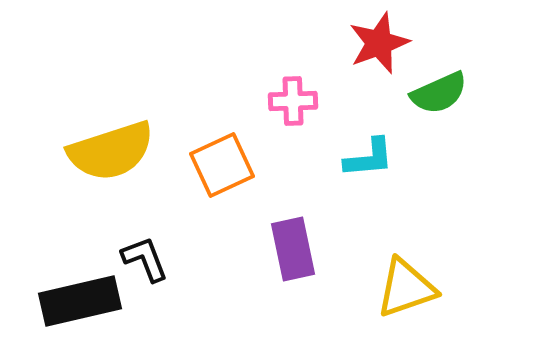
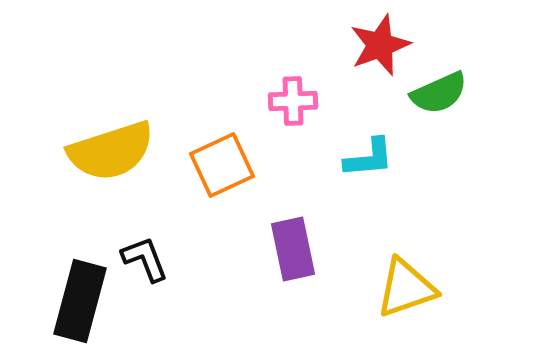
red star: moved 1 px right, 2 px down
black rectangle: rotated 62 degrees counterclockwise
